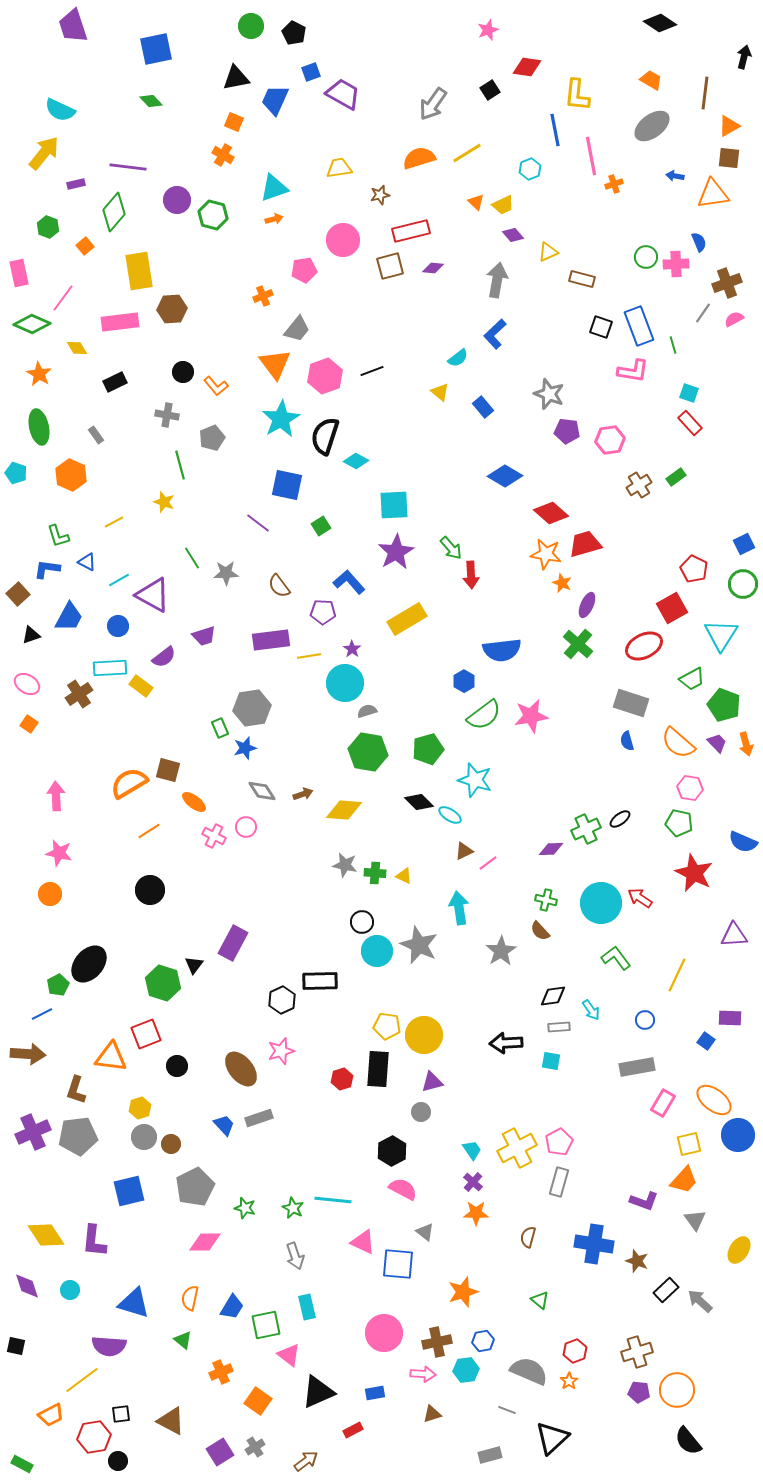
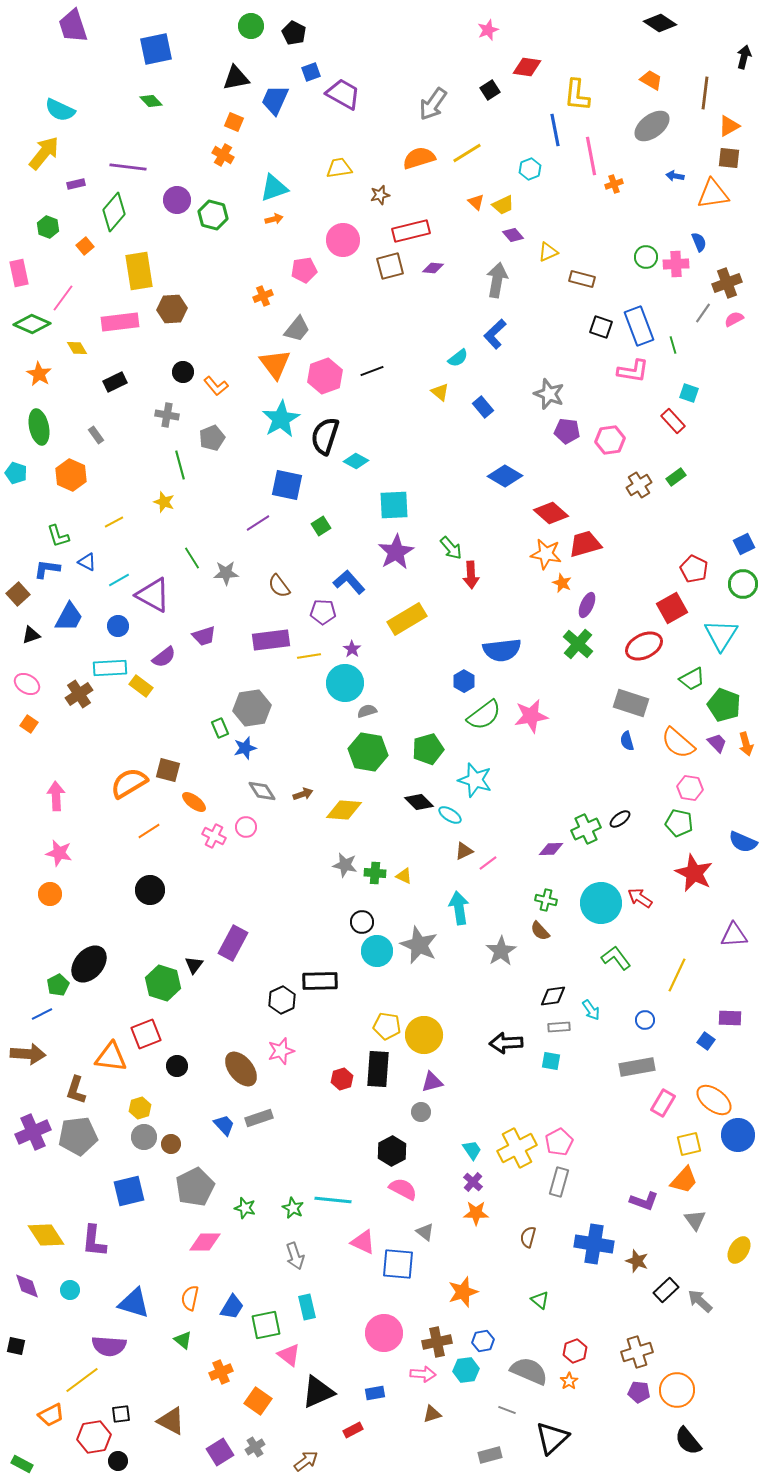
red rectangle at (690, 423): moved 17 px left, 2 px up
purple line at (258, 523): rotated 70 degrees counterclockwise
